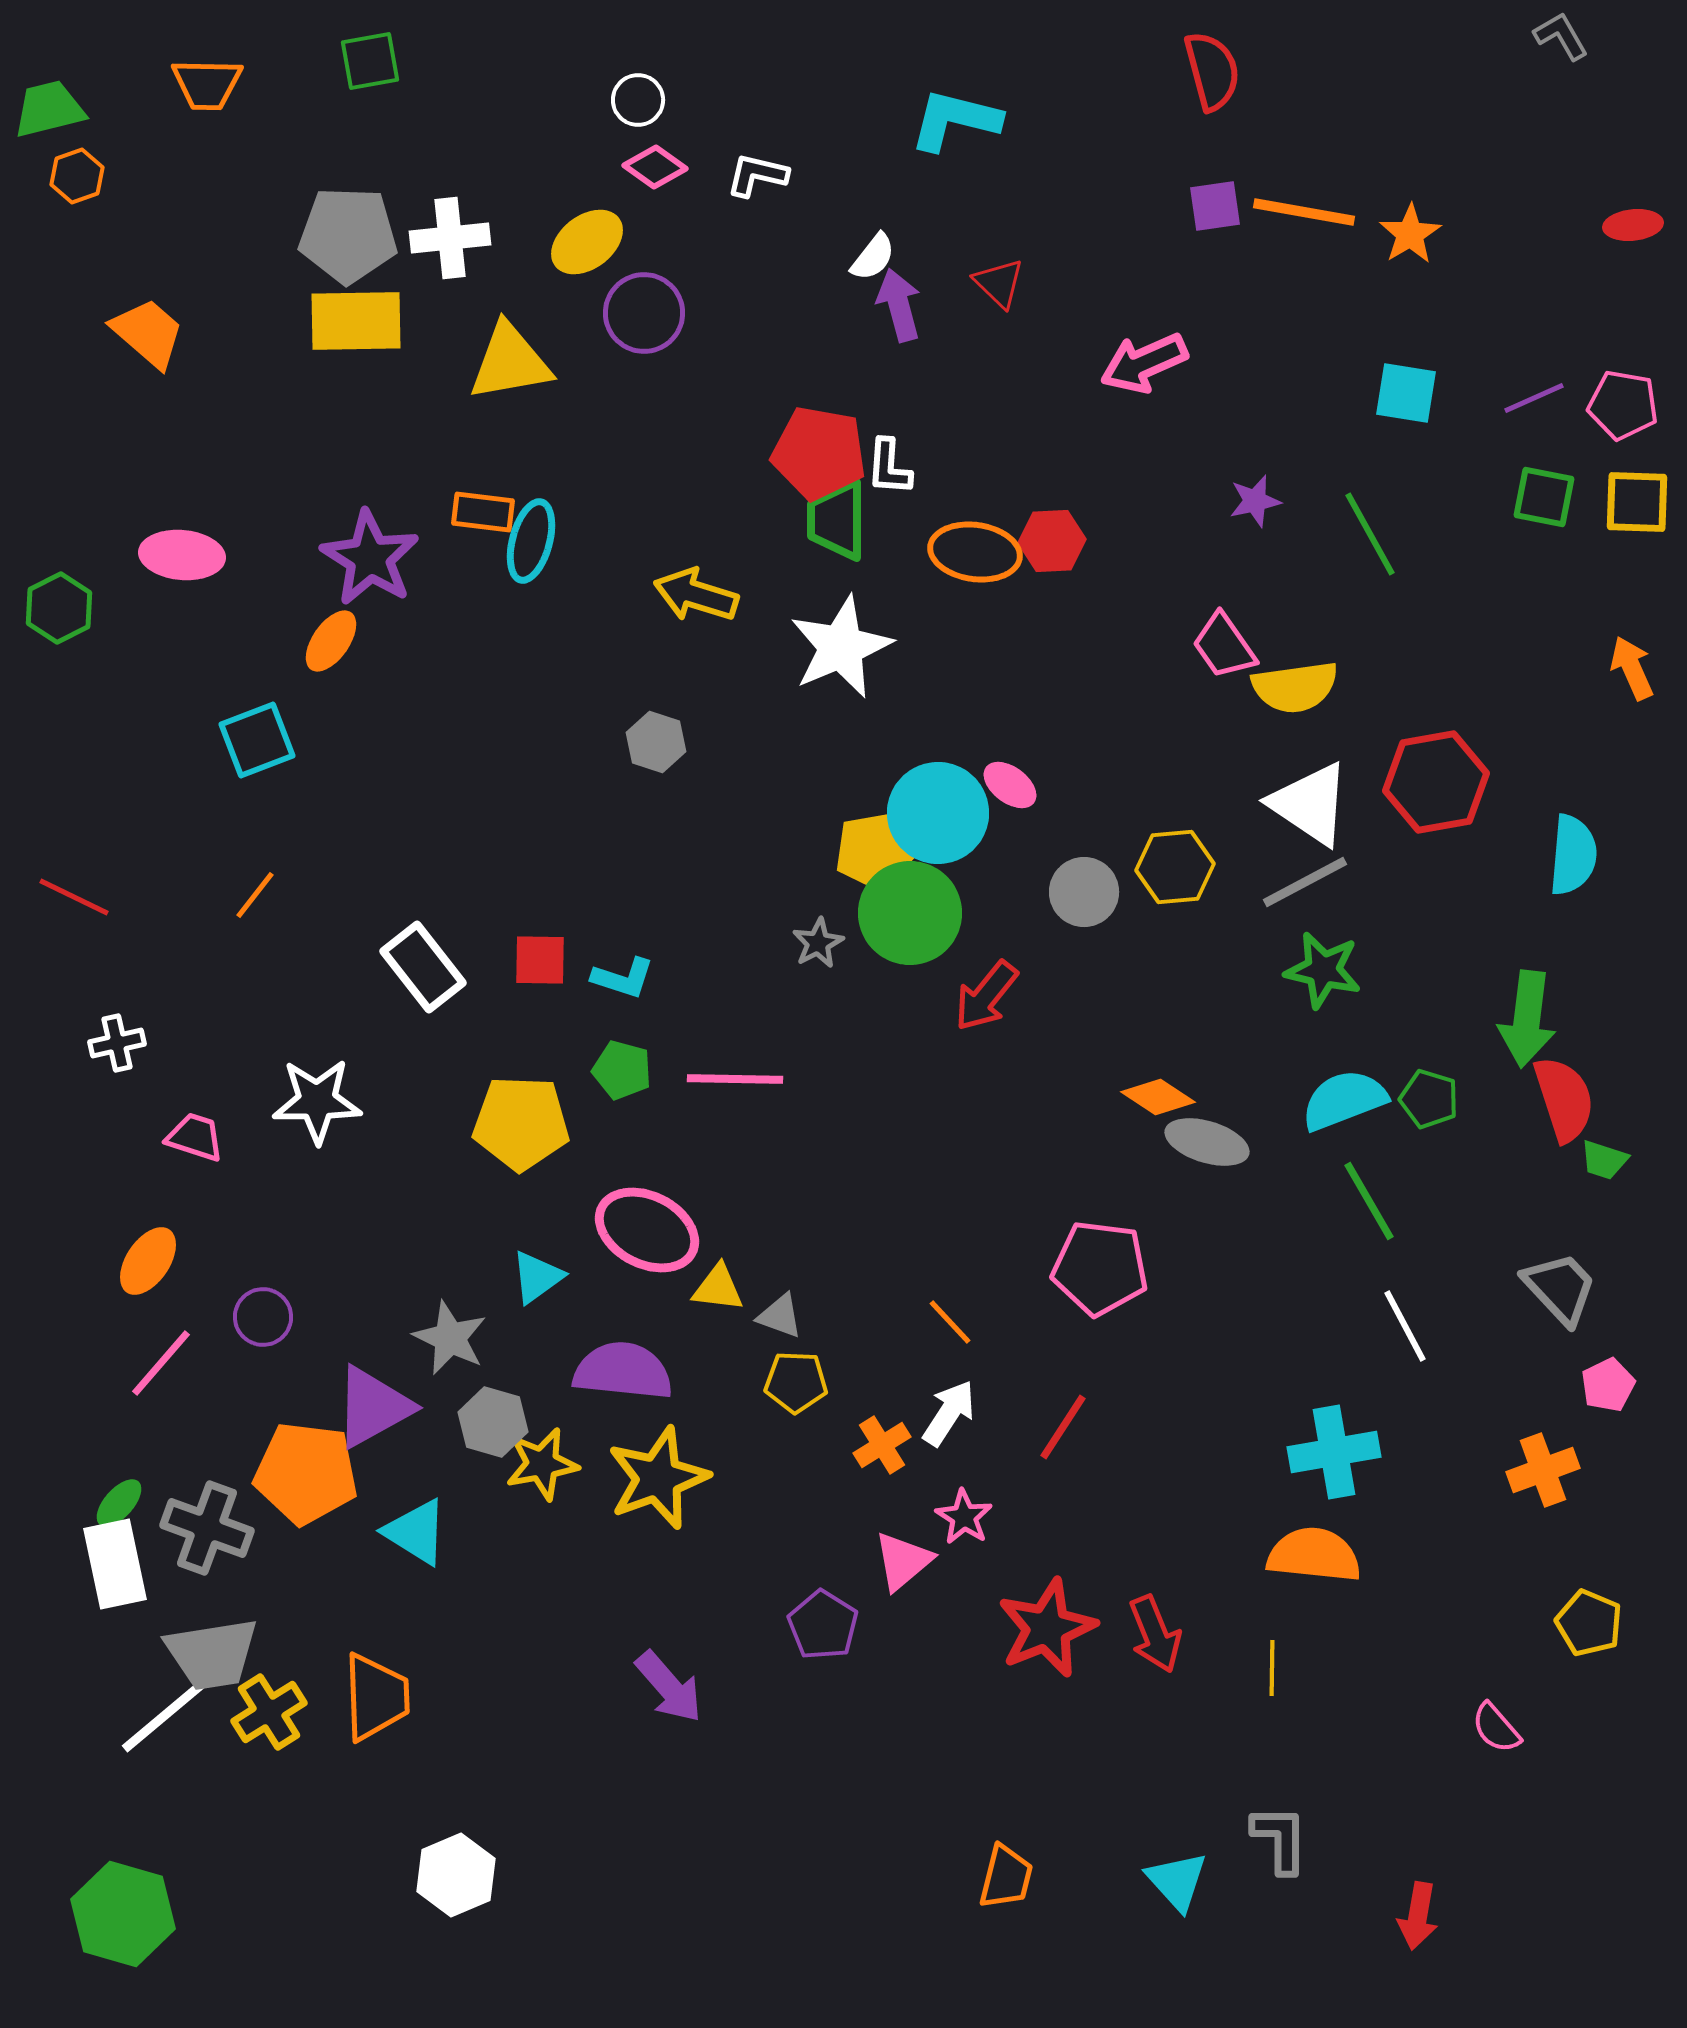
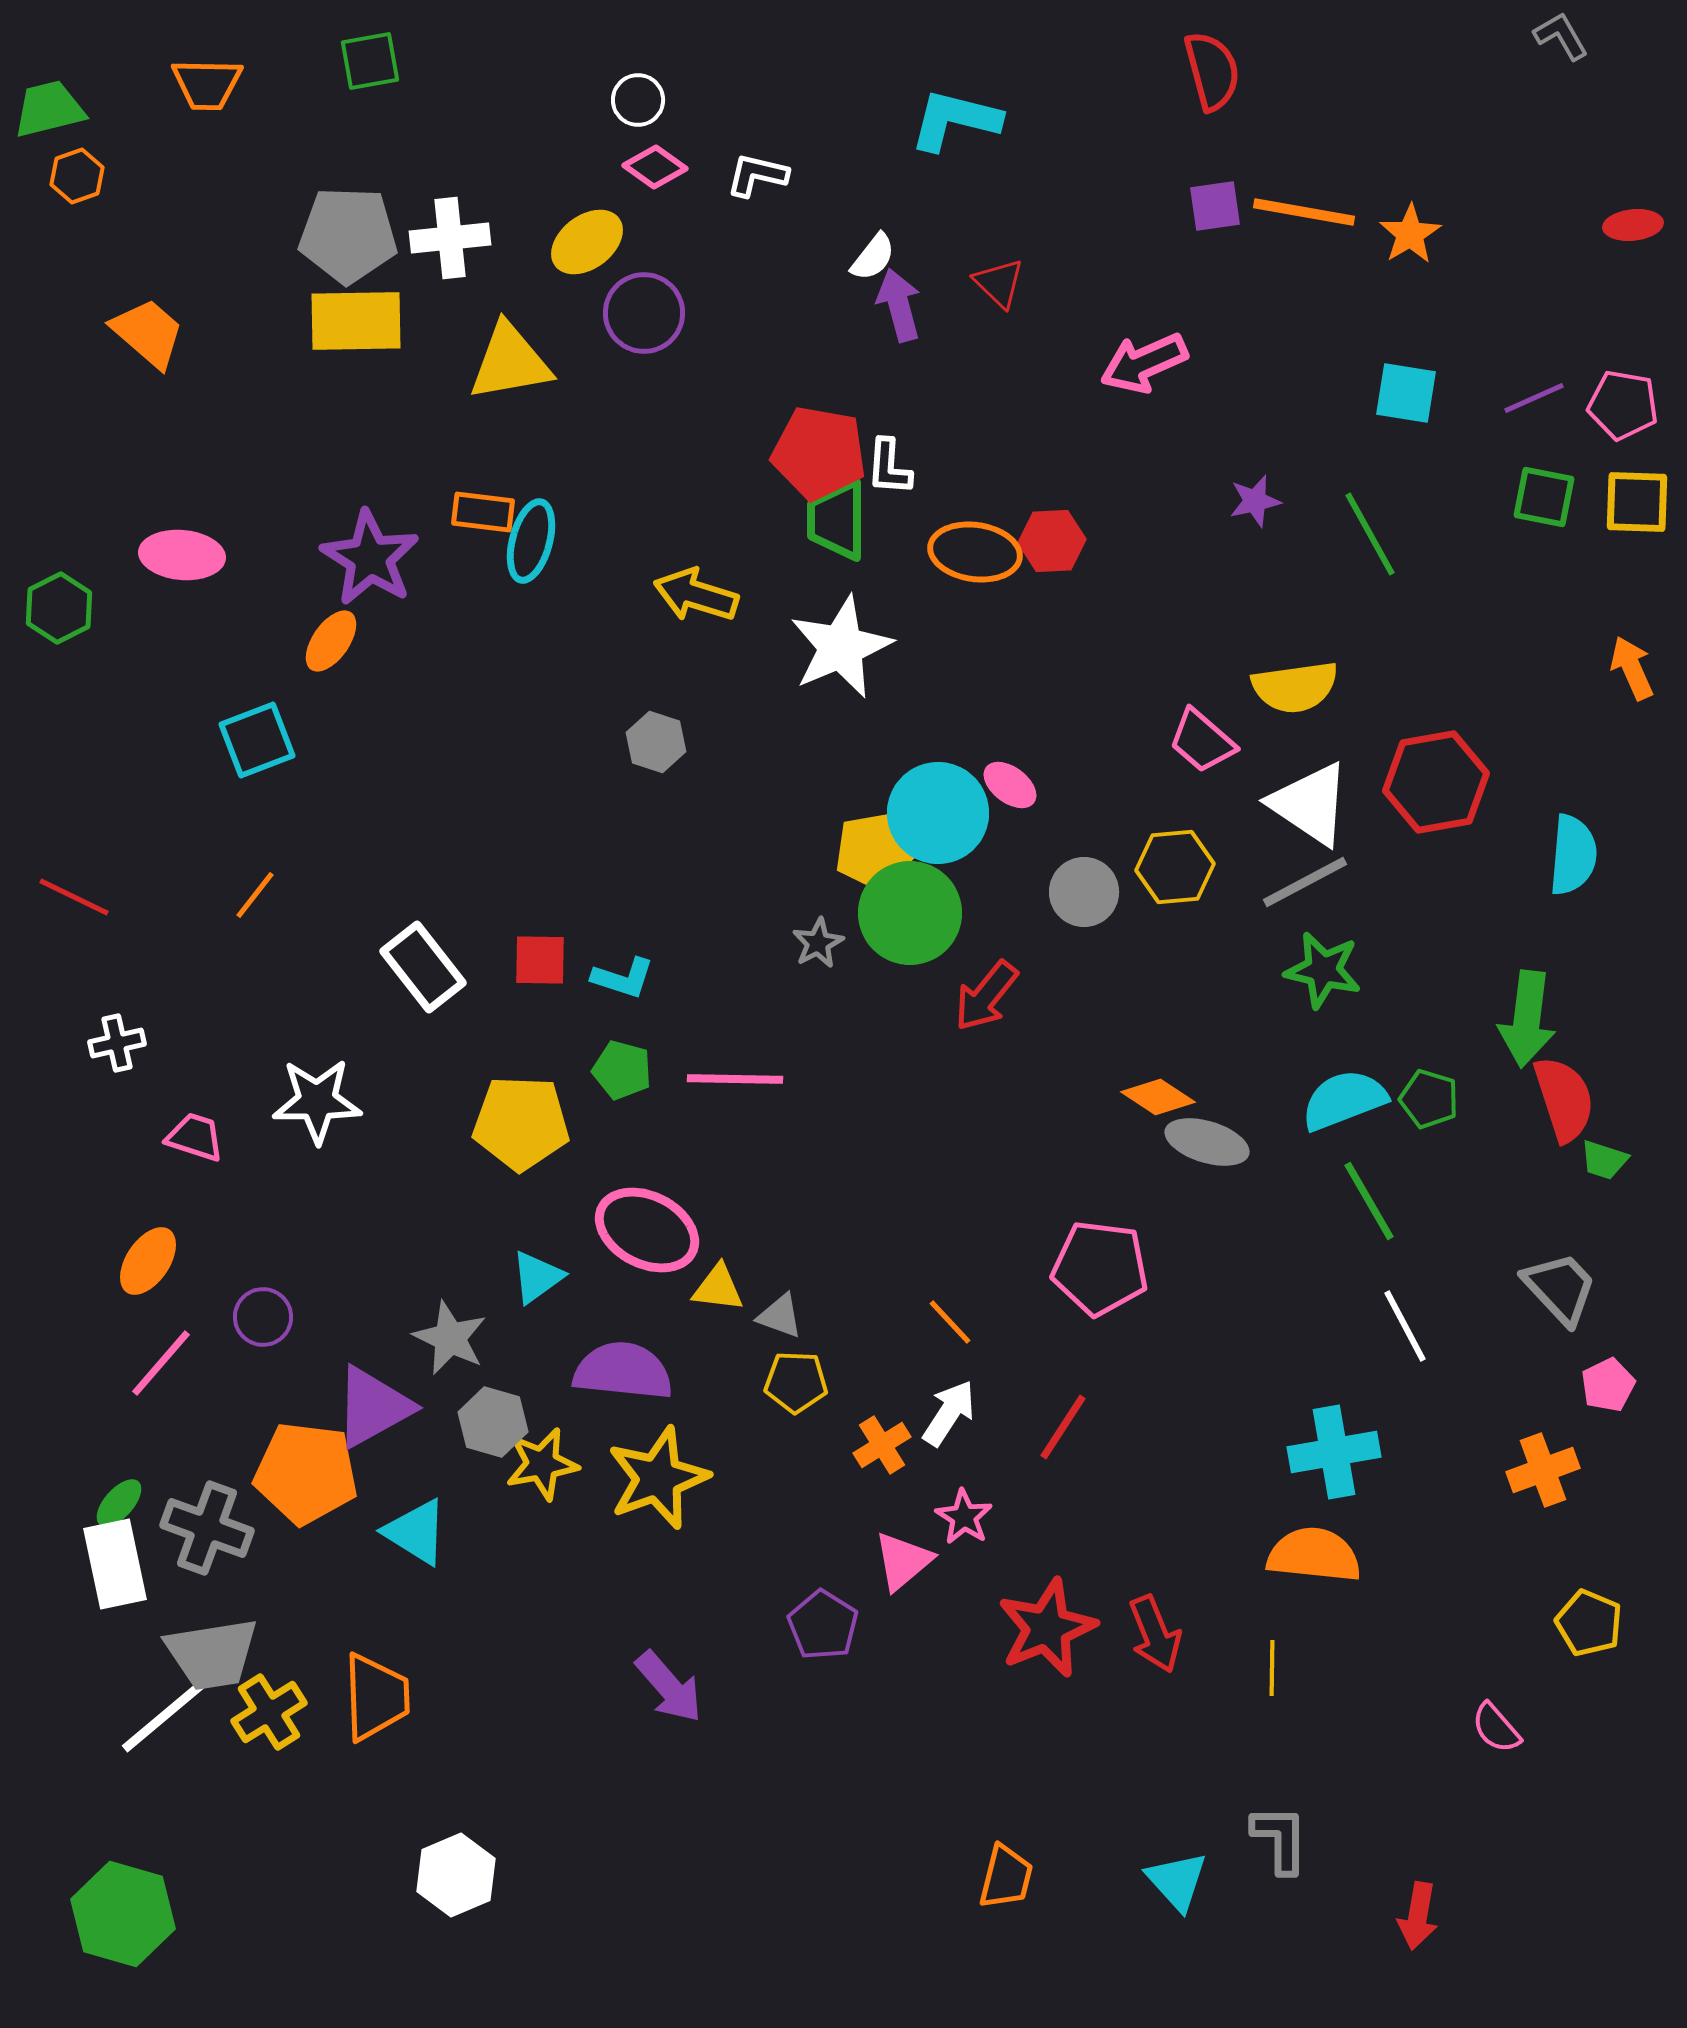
pink trapezoid at (1224, 646): moved 22 px left, 95 px down; rotated 14 degrees counterclockwise
